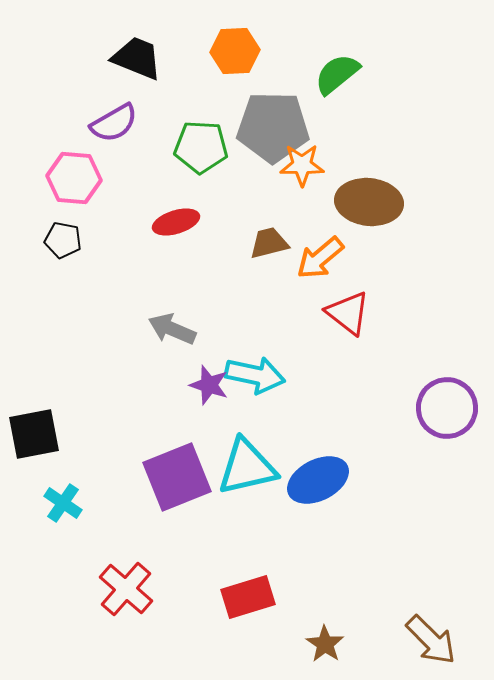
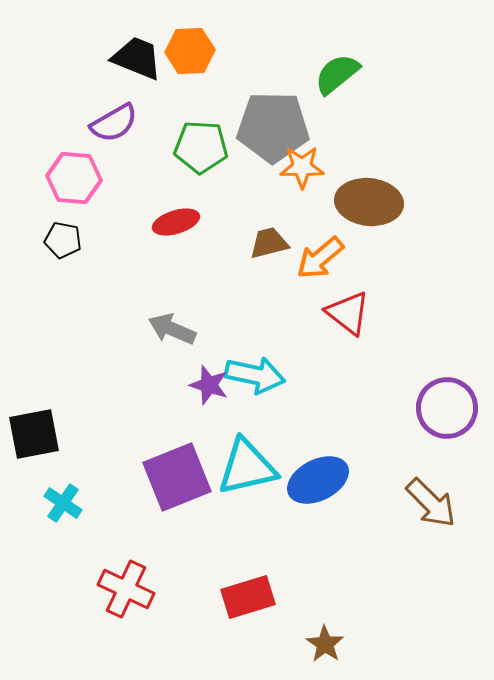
orange hexagon: moved 45 px left
orange star: moved 2 px down
red cross: rotated 16 degrees counterclockwise
brown arrow: moved 137 px up
